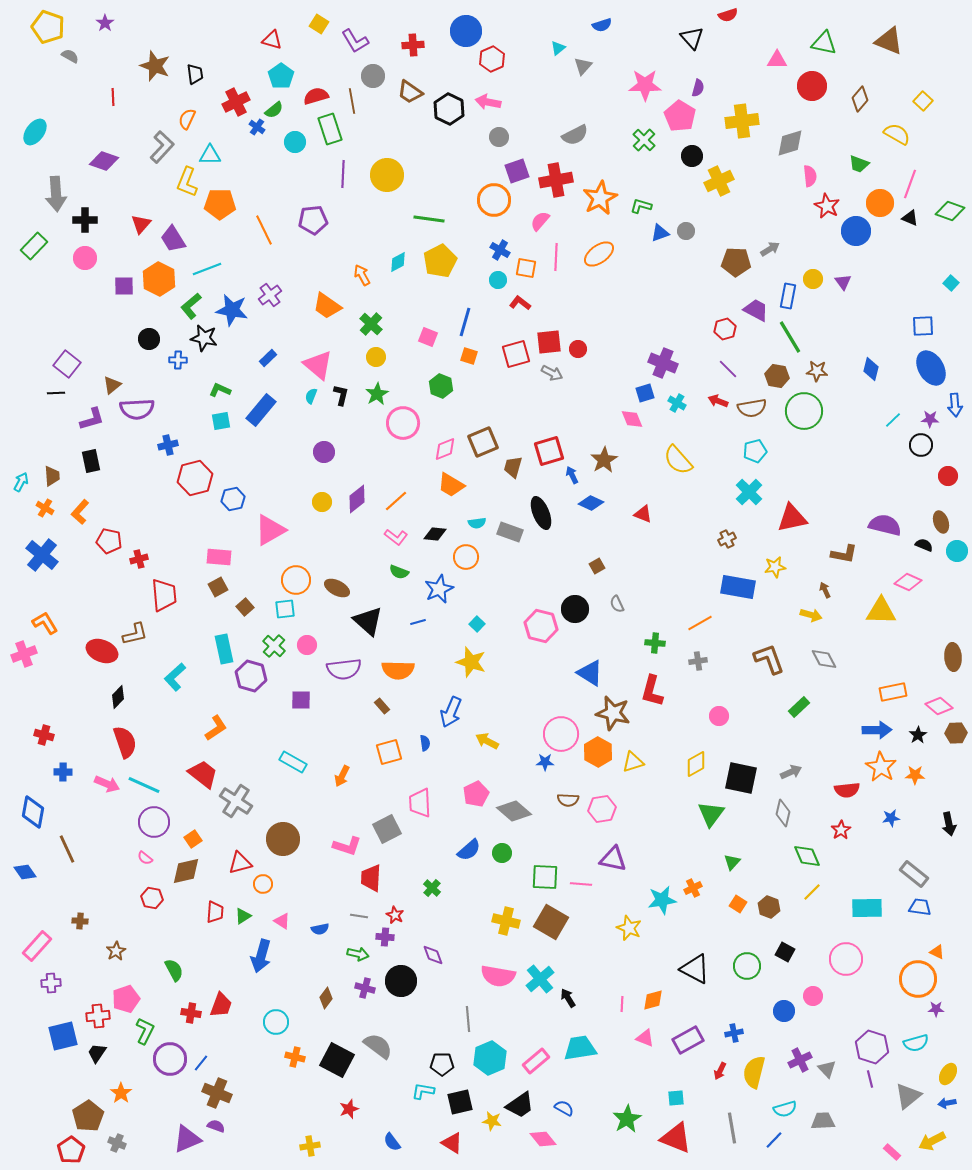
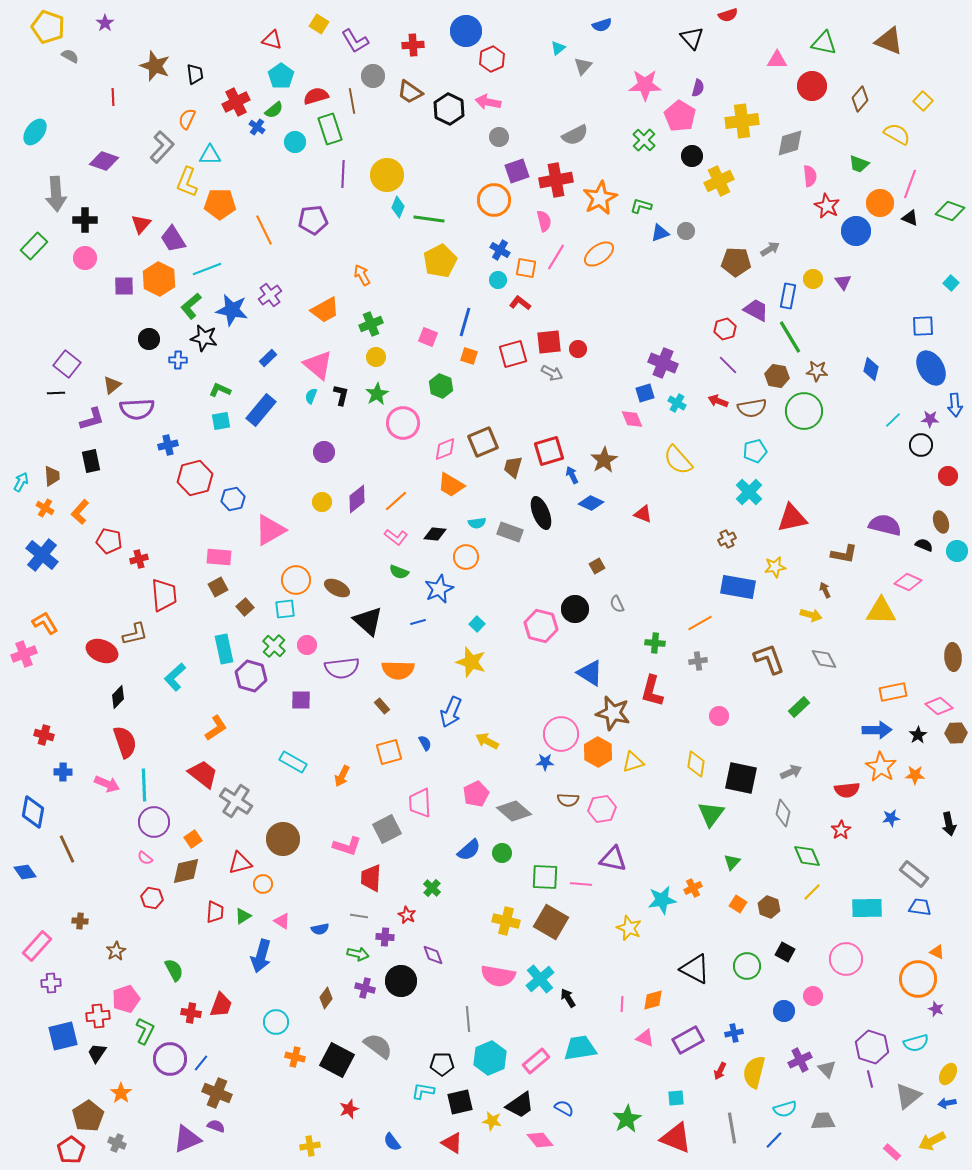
pink semicircle at (540, 221): moved 4 px right; rotated 125 degrees clockwise
pink line at (556, 257): rotated 28 degrees clockwise
cyan diamond at (398, 262): moved 55 px up; rotated 40 degrees counterclockwise
orange trapezoid at (327, 306): moved 2 px left, 4 px down; rotated 64 degrees counterclockwise
green cross at (371, 324): rotated 25 degrees clockwise
red square at (516, 354): moved 3 px left
purple line at (728, 369): moved 4 px up
purple semicircle at (344, 669): moved 2 px left, 1 px up
blue semicircle at (425, 743): rotated 21 degrees counterclockwise
yellow diamond at (696, 764): rotated 52 degrees counterclockwise
cyan line at (144, 785): rotated 64 degrees clockwise
red star at (395, 915): moved 12 px right
purple star at (936, 1009): rotated 21 degrees clockwise
pink diamond at (543, 1139): moved 3 px left, 1 px down
